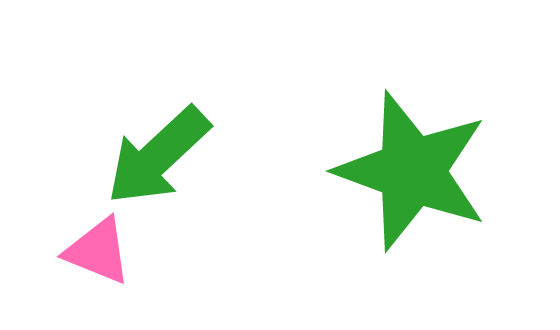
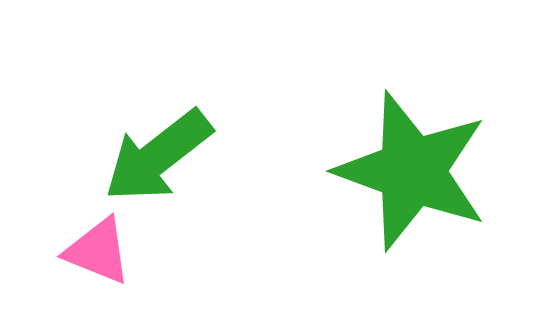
green arrow: rotated 5 degrees clockwise
